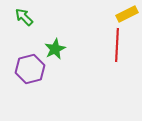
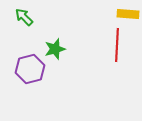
yellow rectangle: moved 1 px right; rotated 30 degrees clockwise
green star: rotated 10 degrees clockwise
